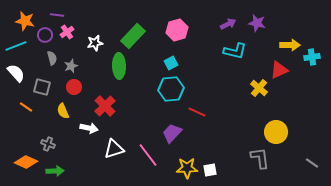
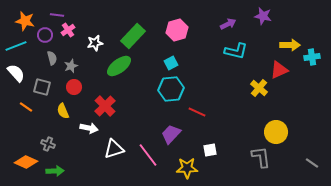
purple star: moved 6 px right, 7 px up
pink cross: moved 1 px right, 2 px up
cyan L-shape: moved 1 px right
green ellipse: rotated 55 degrees clockwise
purple trapezoid: moved 1 px left, 1 px down
gray L-shape: moved 1 px right, 1 px up
white square: moved 20 px up
